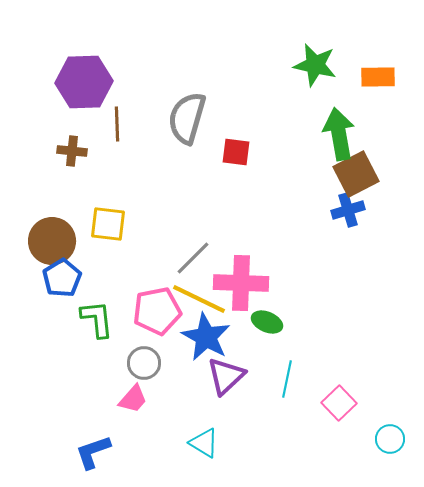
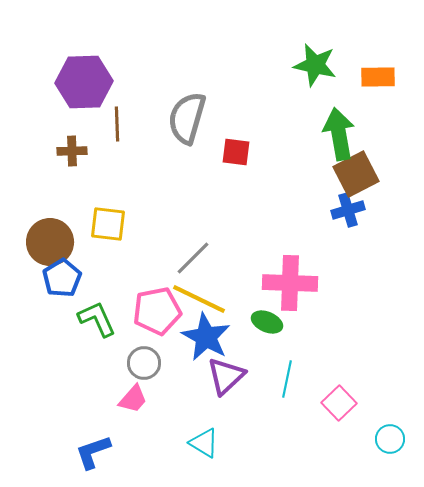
brown cross: rotated 8 degrees counterclockwise
brown circle: moved 2 px left, 1 px down
pink cross: moved 49 px right
green L-shape: rotated 18 degrees counterclockwise
